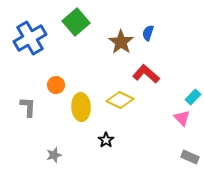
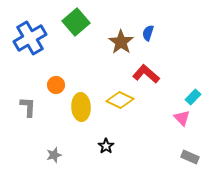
black star: moved 6 px down
